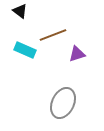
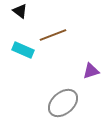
cyan rectangle: moved 2 px left
purple triangle: moved 14 px right, 17 px down
gray ellipse: rotated 24 degrees clockwise
